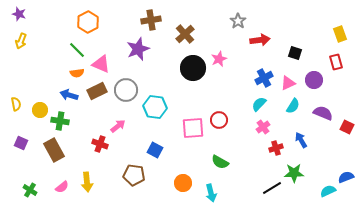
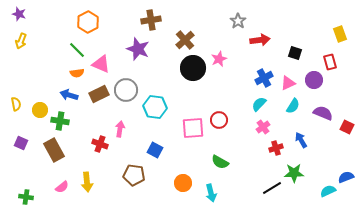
brown cross at (185, 34): moved 6 px down
purple star at (138, 49): rotated 30 degrees counterclockwise
red rectangle at (336, 62): moved 6 px left
brown rectangle at (97, 91): moved 2 px right, 3 px down
pink arrow at (118, 126): moved 2 px right, 3 px down; rotated 42 degrees counterclockwise
green cross at (30, 190): moved 4 px left, 7 px down; rotated 24 degrees counterclockwise
